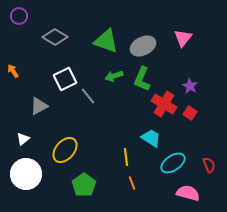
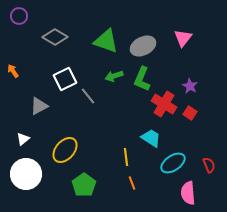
pink semicircle: rotated 110 degrees counterclockwise
